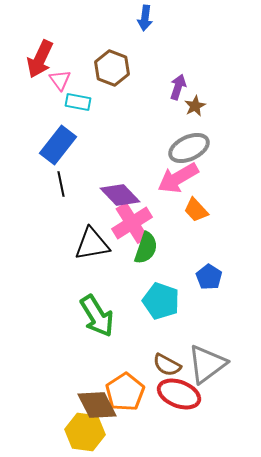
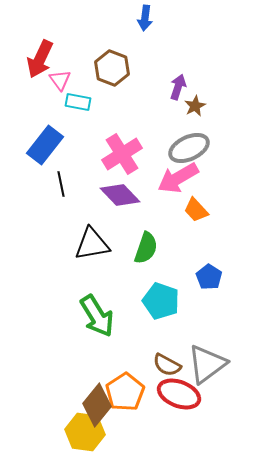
blue rectangle: moved 13 px left
pink cross: moved 10 px left, 69 px up
brown diamond: rotated 66 degrees clockwise
